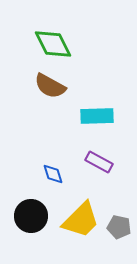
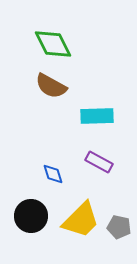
brown semicircle: moved 1 px right
